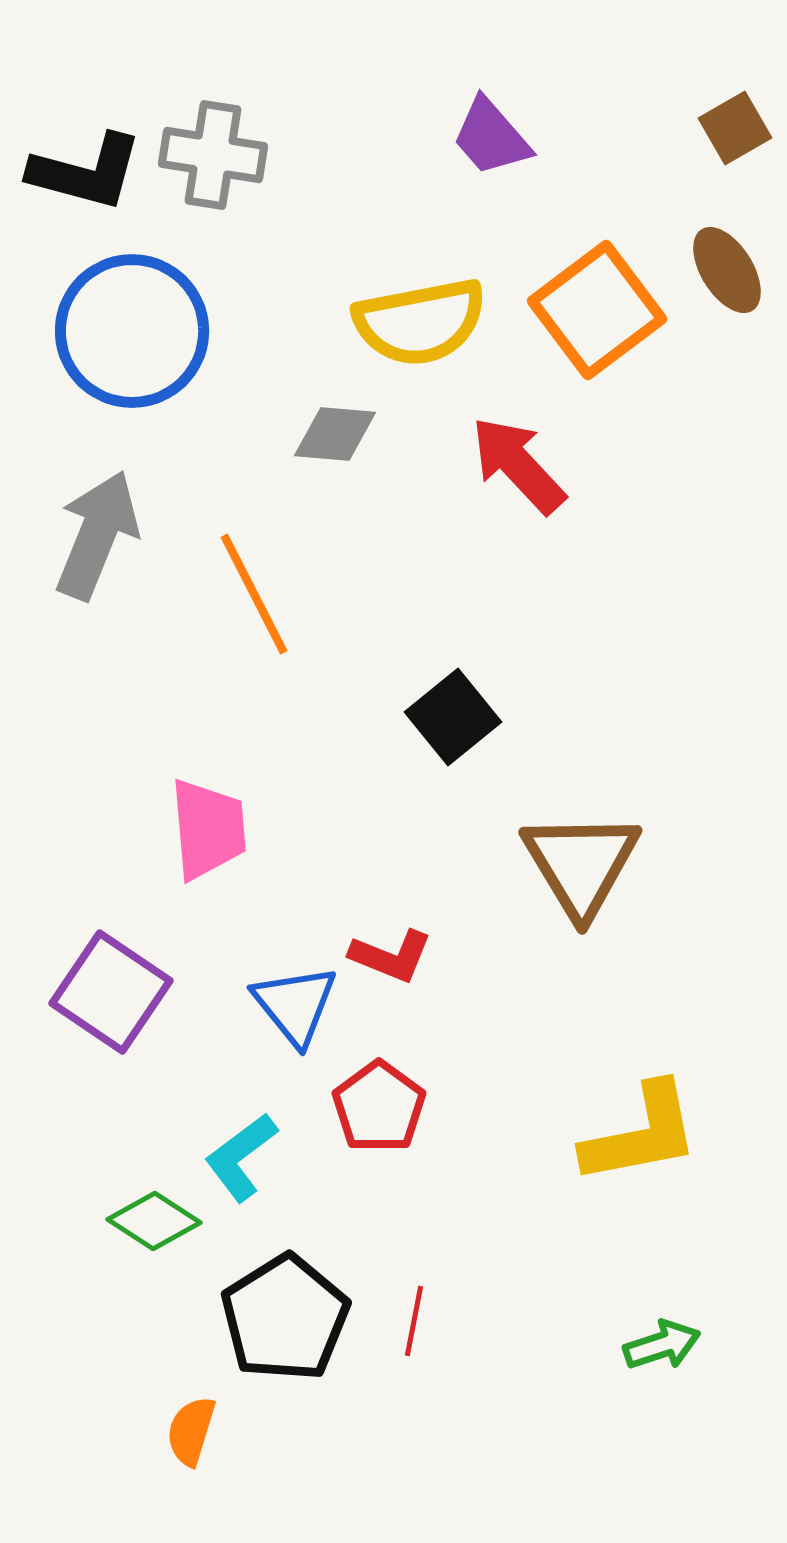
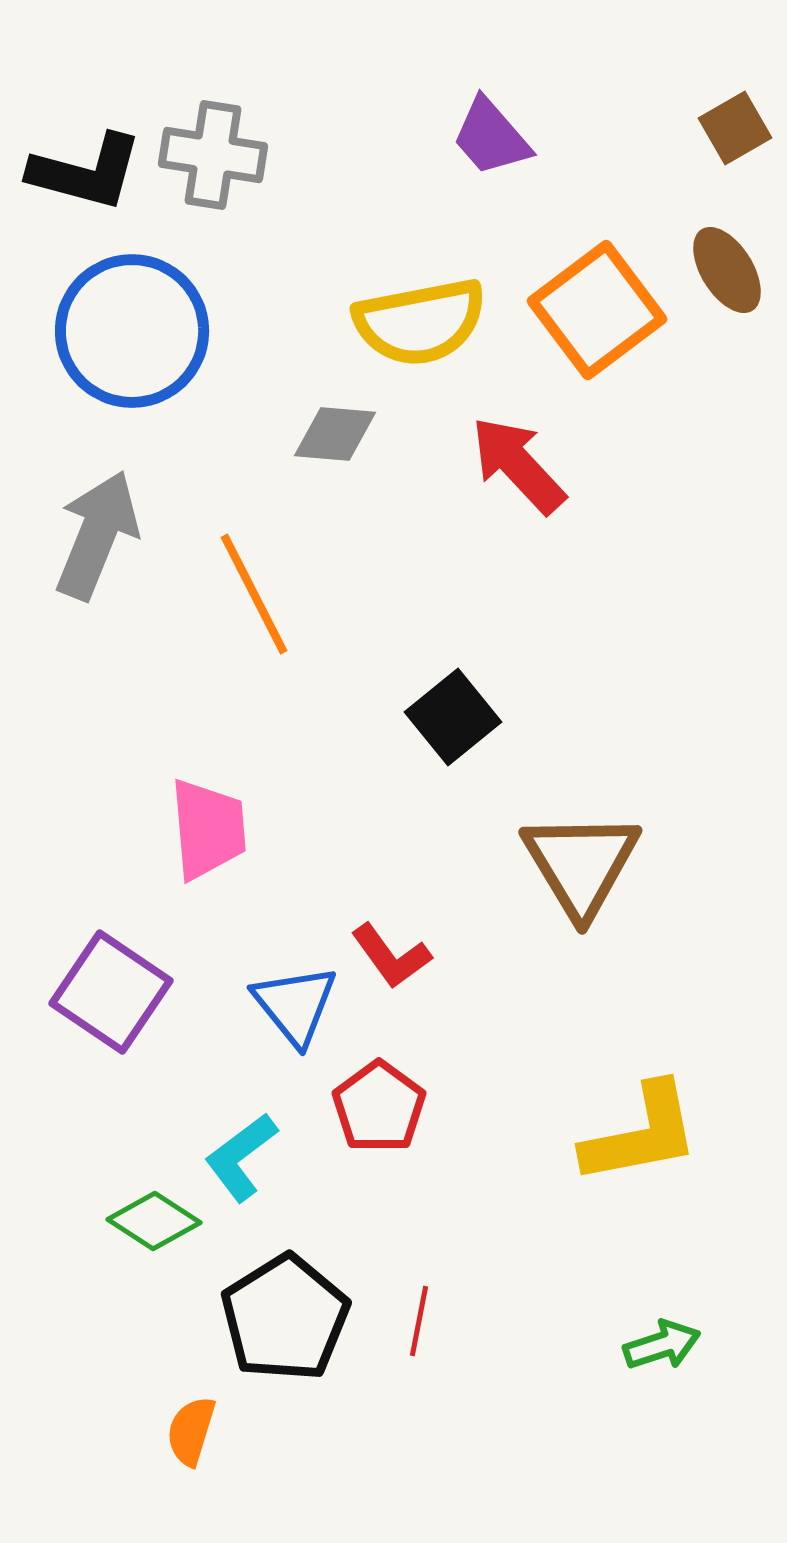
red L-shape: rotated 32 degrees clockwise
red line: moved 5 px right
